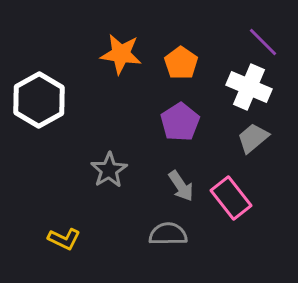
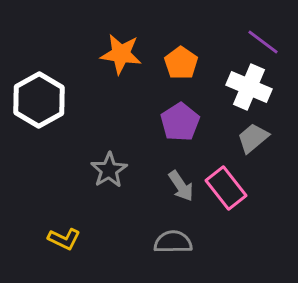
purple line: rotated 8 degrees counterclockwise
pink rectangle: moved 5 px left, 10 px up
gray semicircle: moved 5 px right, 8 px down
